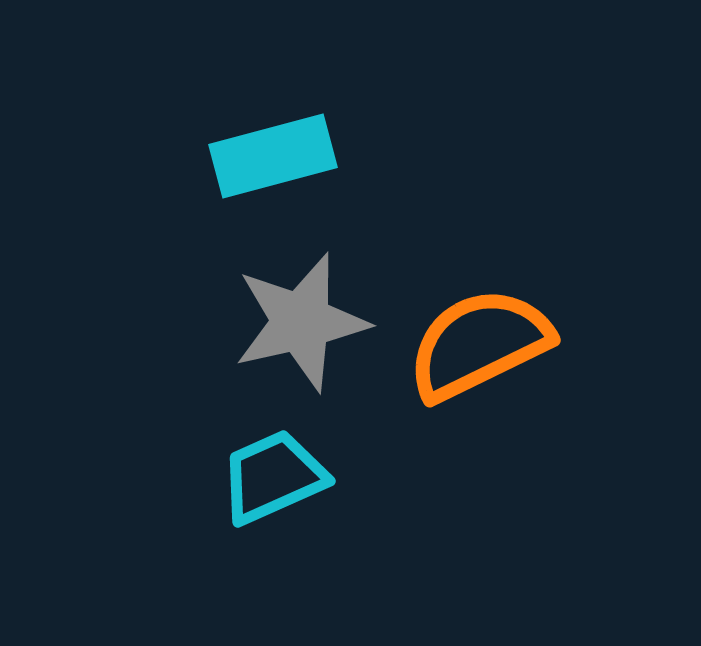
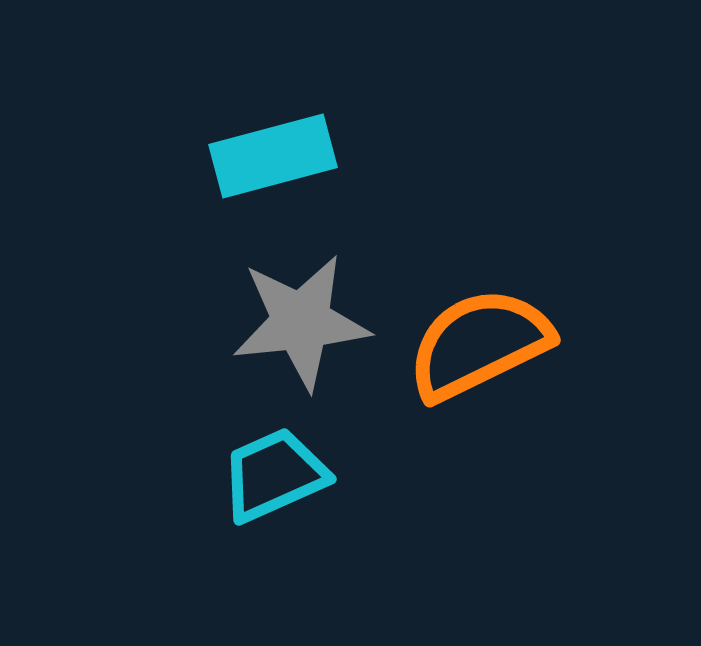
gray star: rotated 7 degrees clockwise
cyan trapezoid: moved 1 px right, 2 px up
